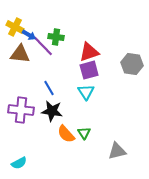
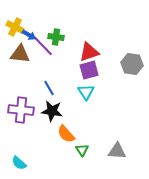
green triangle: moved 2 px left, 17 px down
gray triangle: rotated 18 degrees clockwise
cyan semicircle: rotated 70 degrees clockwise
